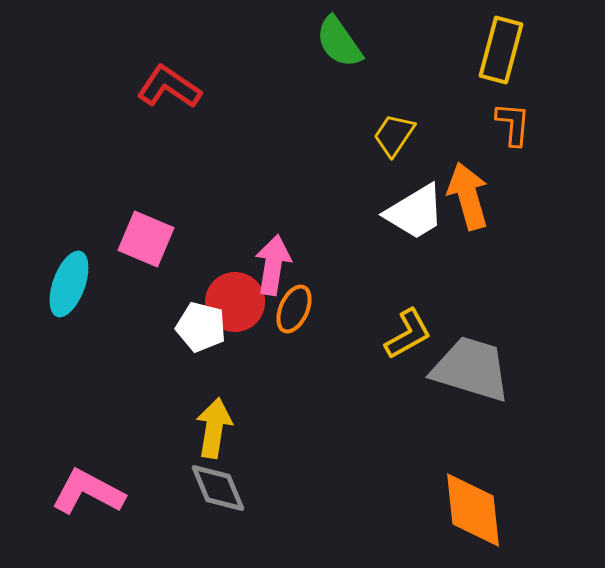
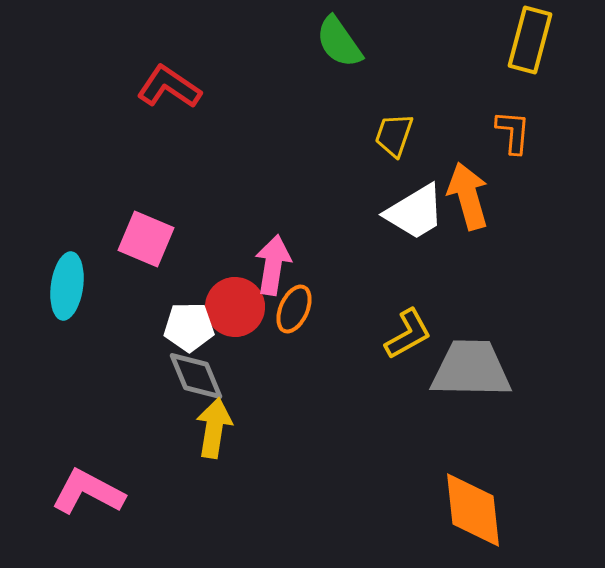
yellow rectangle: moved 29 px right, 10 px up
orange L-shape: moved 8 px down
yellow trapezoid: rotated 15 degrees counterclockwise
cyan ellipse: moved 2 px left, 2 px down; rotated 12 degrees counterclockwise
red circle: moved 5 px down
white pentagon: moved 12 px left; rotated 15 degrees counterclockwise
gray trapezoid: rotated 16 degrees counterclockwise
gray diamond: moved 22 px left, 112 px up
